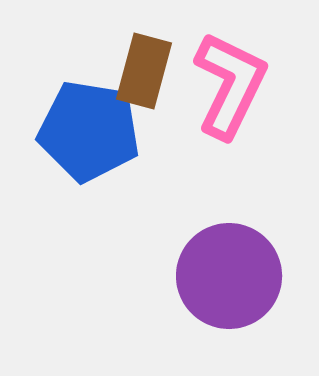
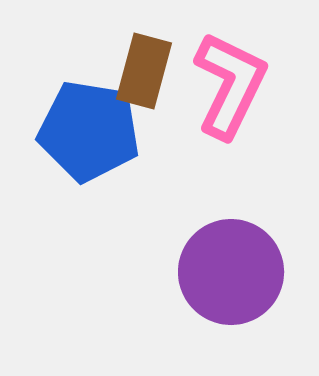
purple circle: moved 2 px right, 4 px up
